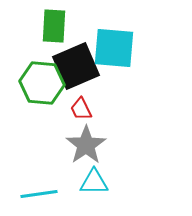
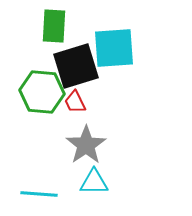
cyan square: rotated 9 degrees counterclockwise
black square: rotated 6 degrees clockwise
green hexagon: moved 9 px down
red trapezoid: moved 6 px left, 7 px up
cyan line: rotated 12 degrees clockwise
